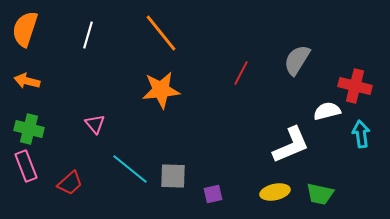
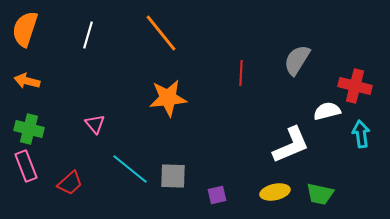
red line: rotated 25 degrees counterclockwise
orange star: moved 7 px right, 8 px down
purple square: moved 4 px right, 1 px down
